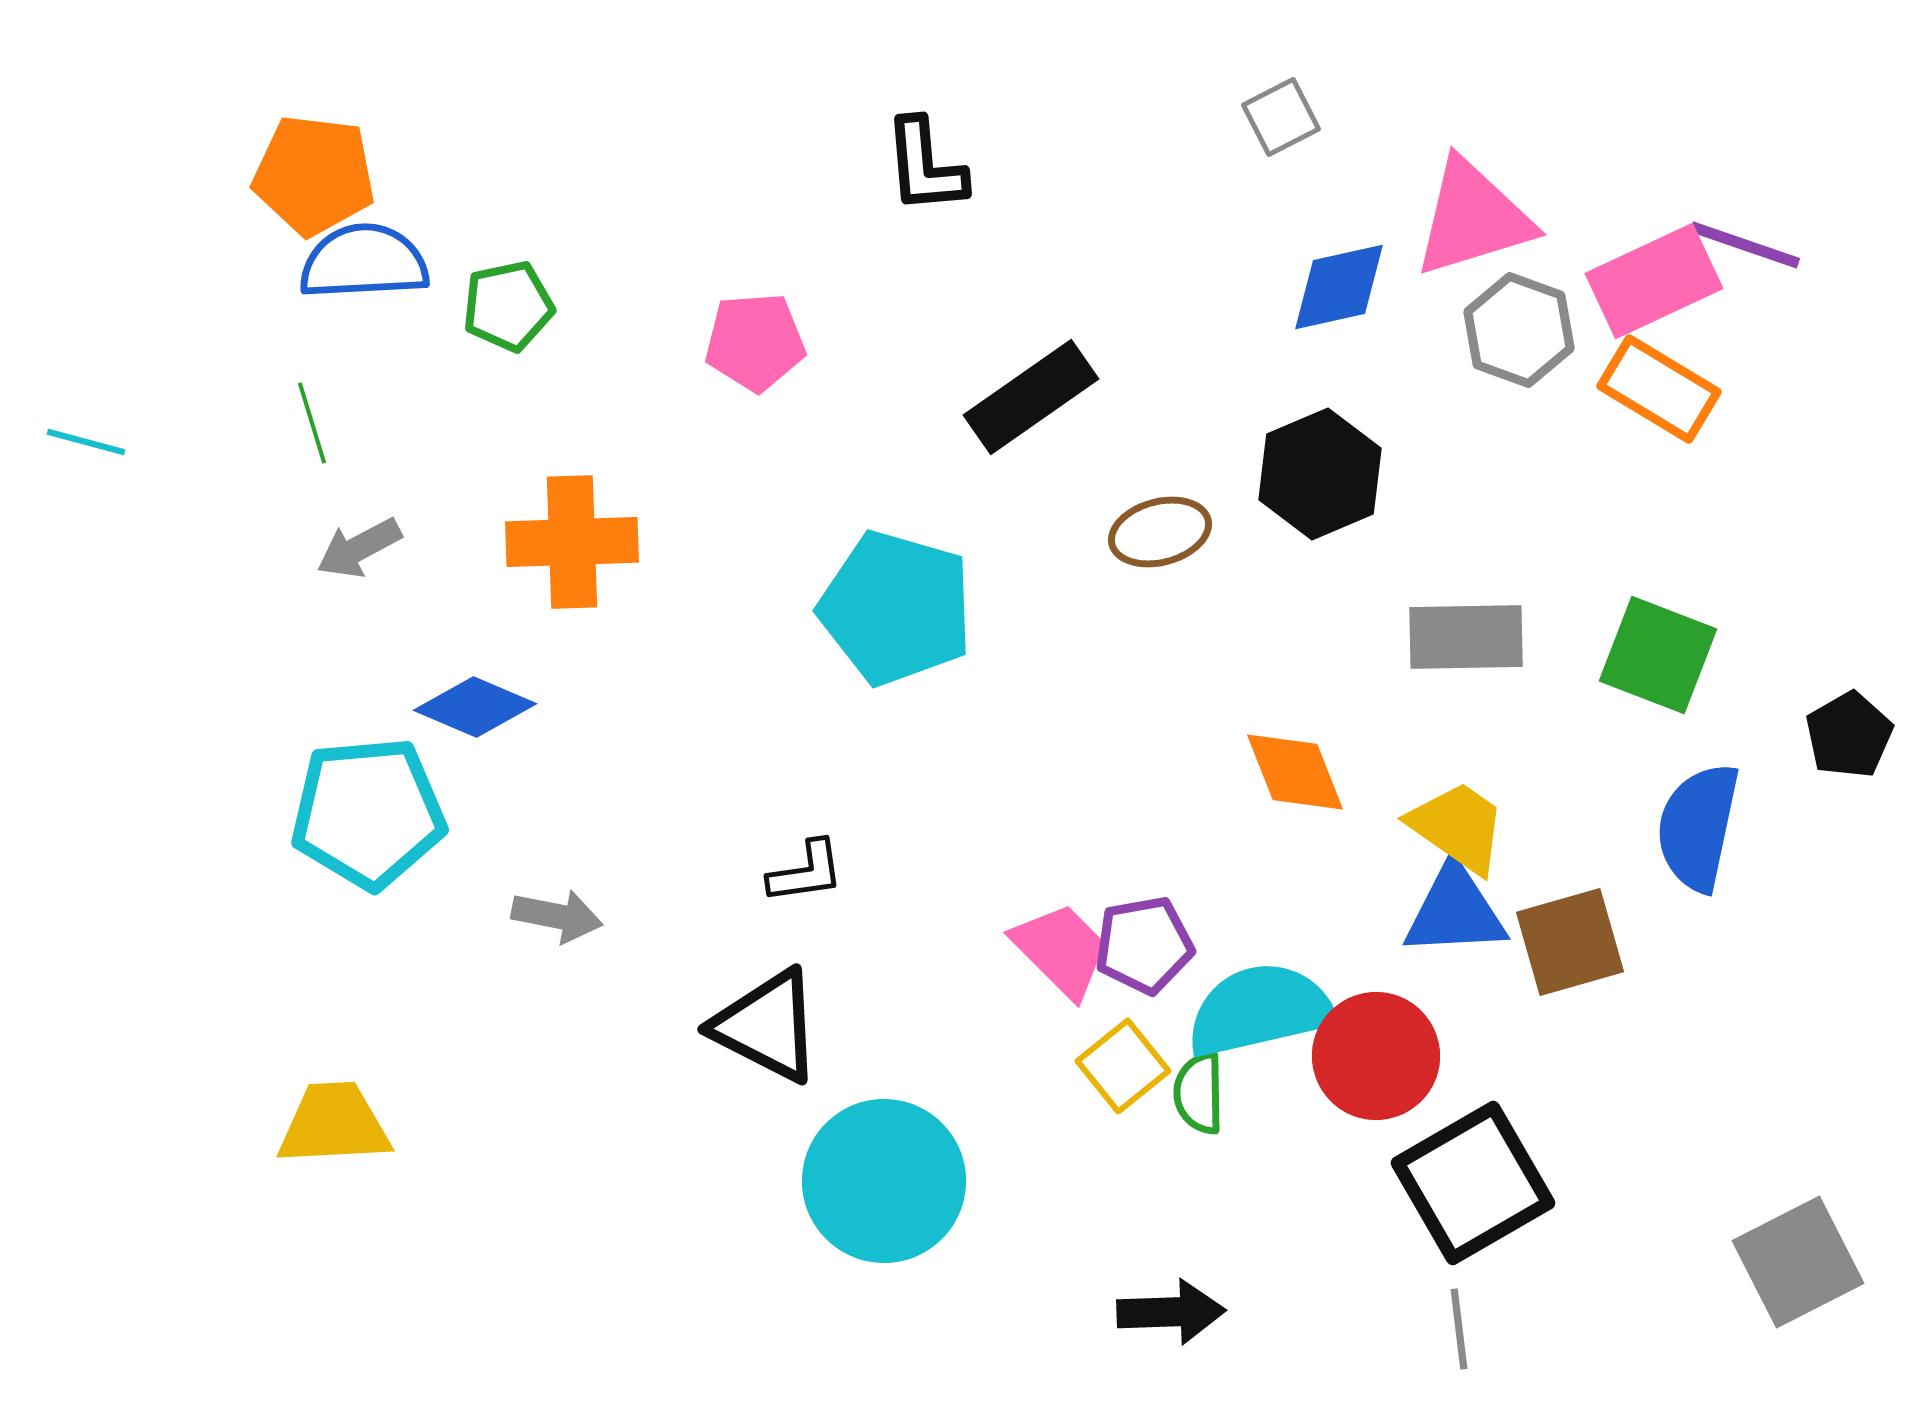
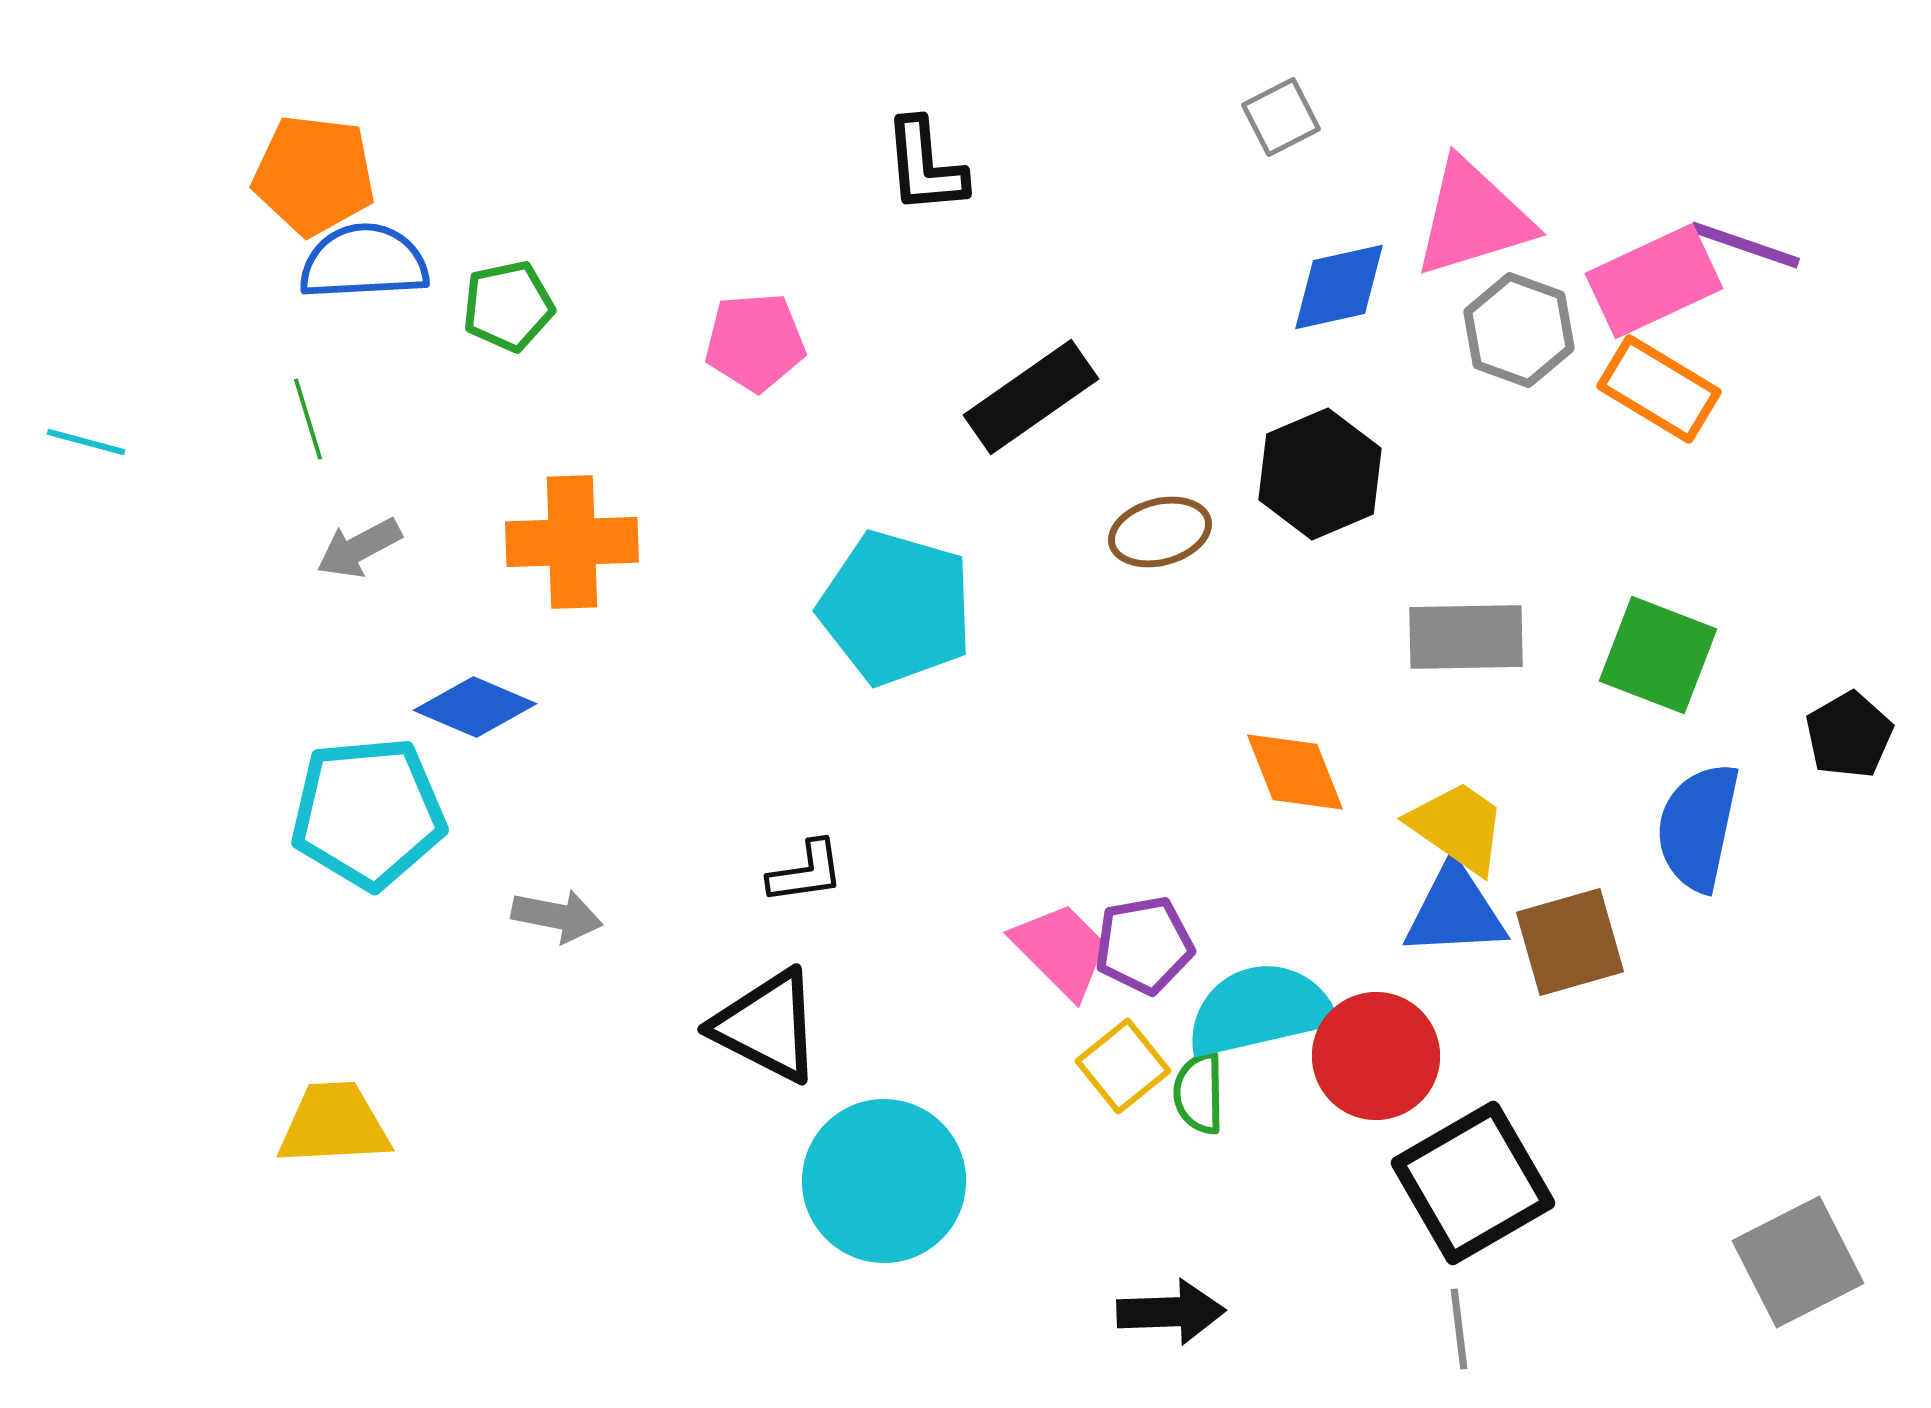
green line at (312, 423): moved 4 px left, 4 px up
